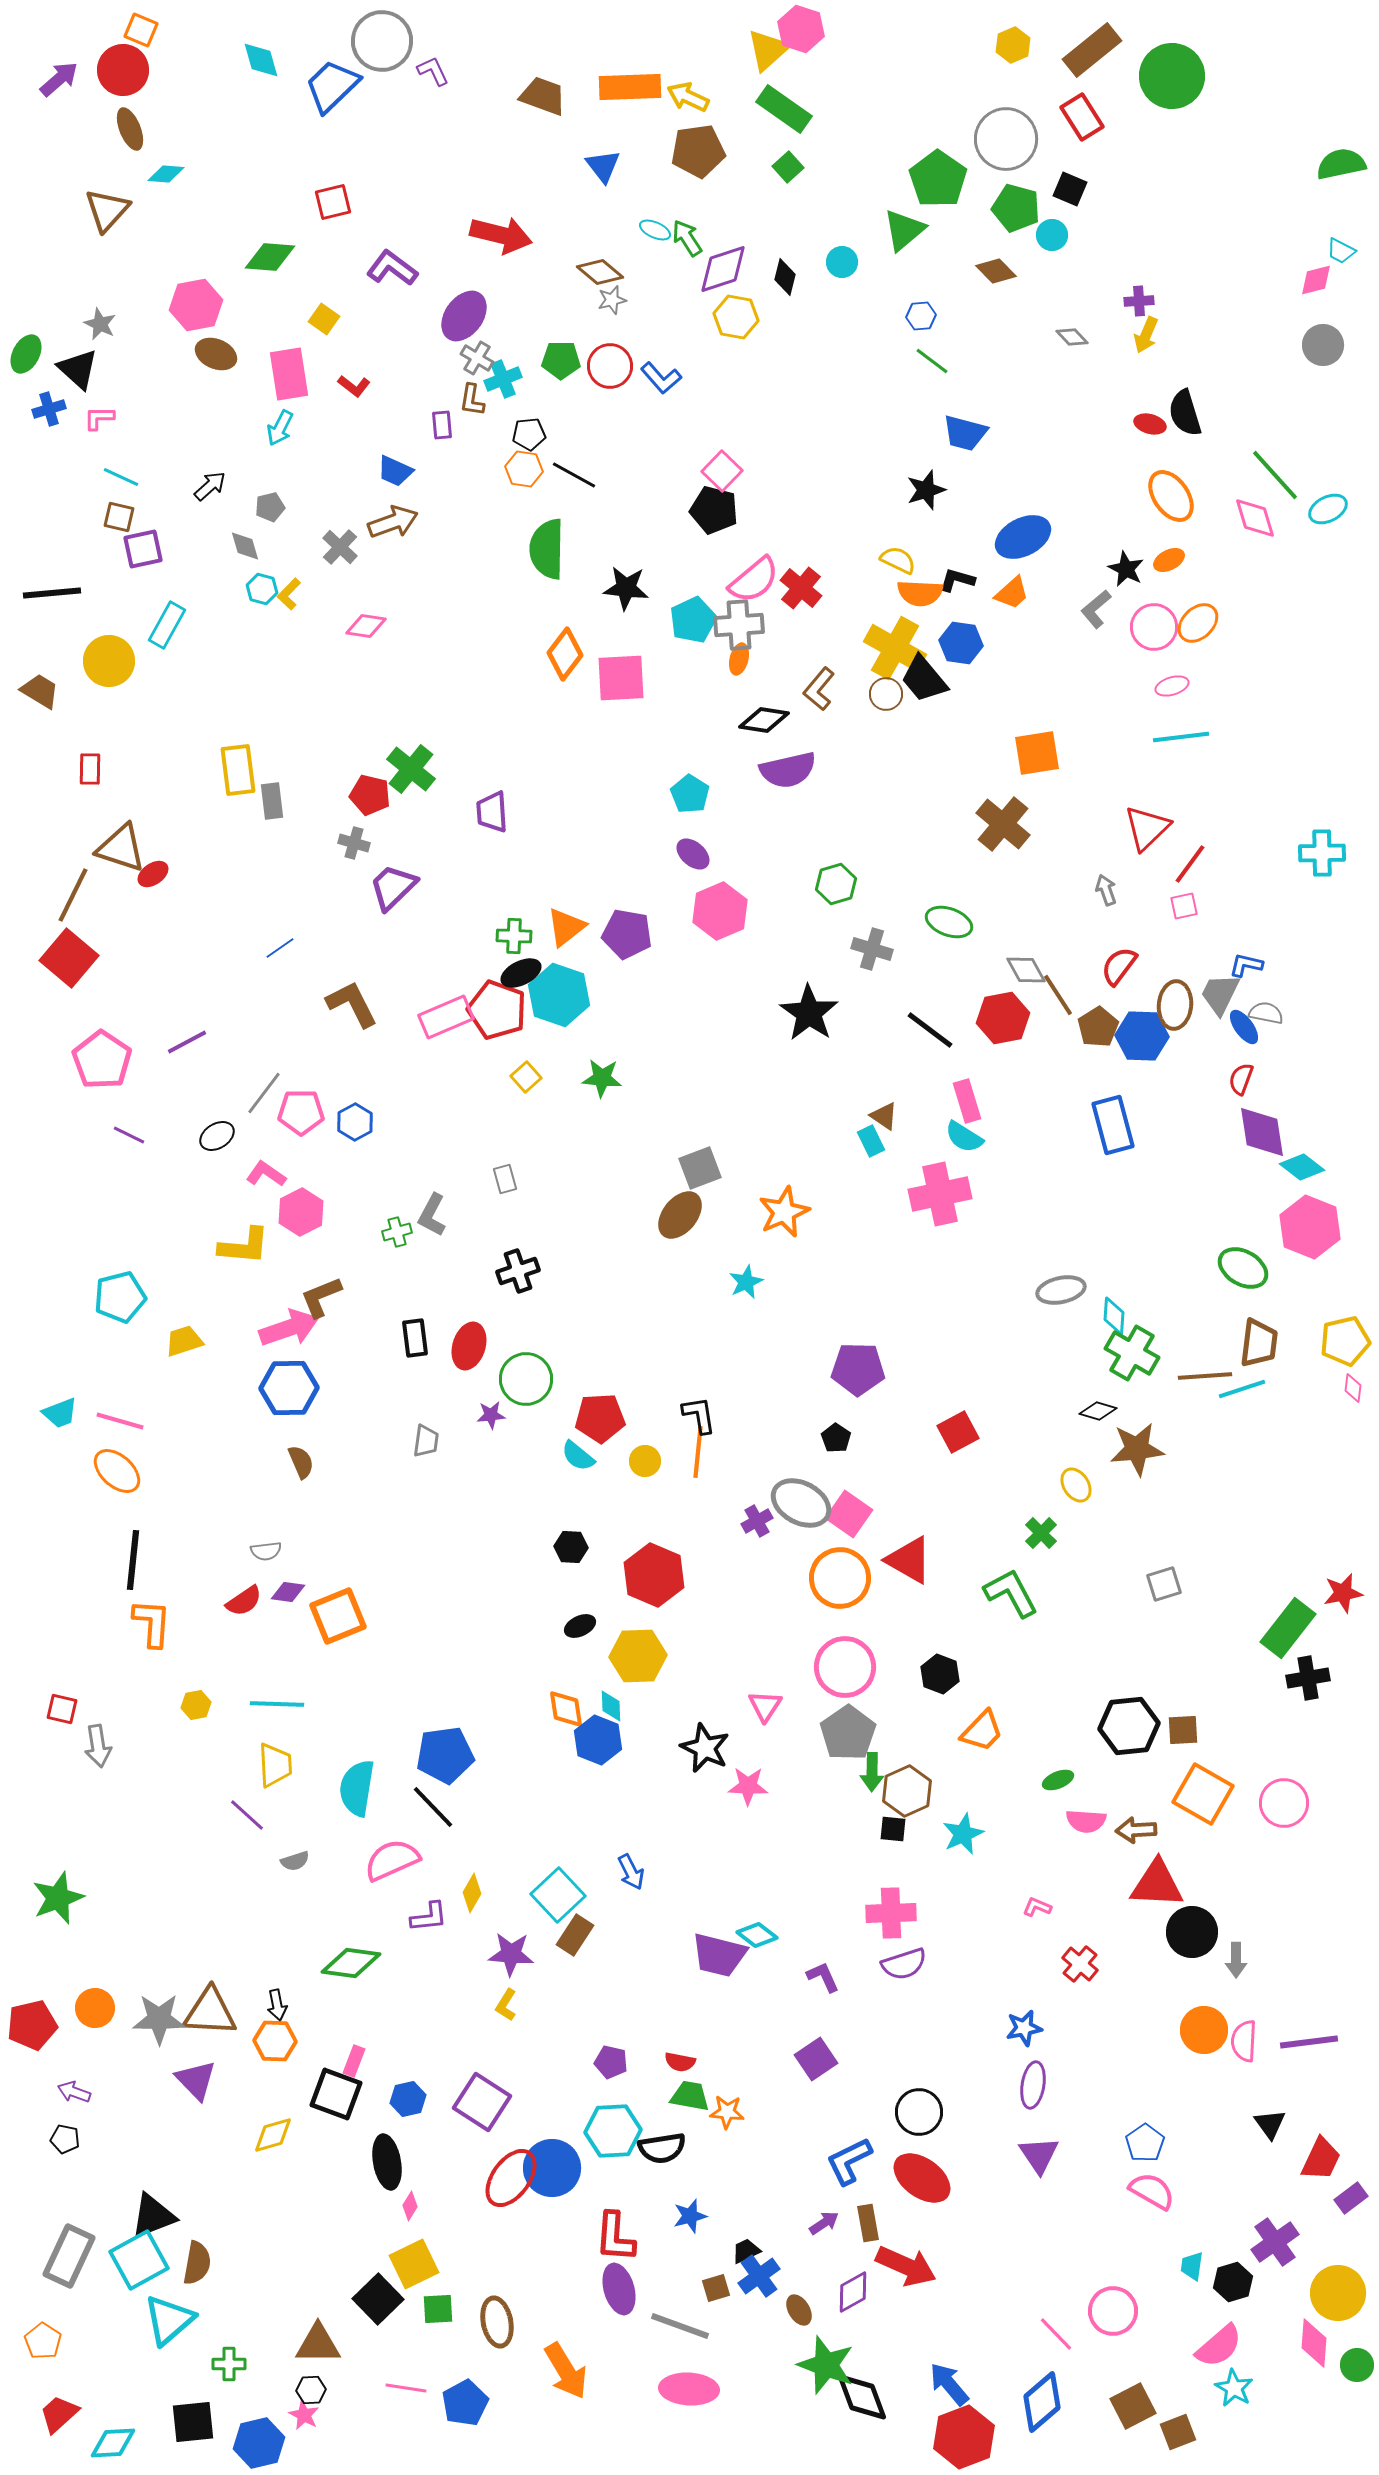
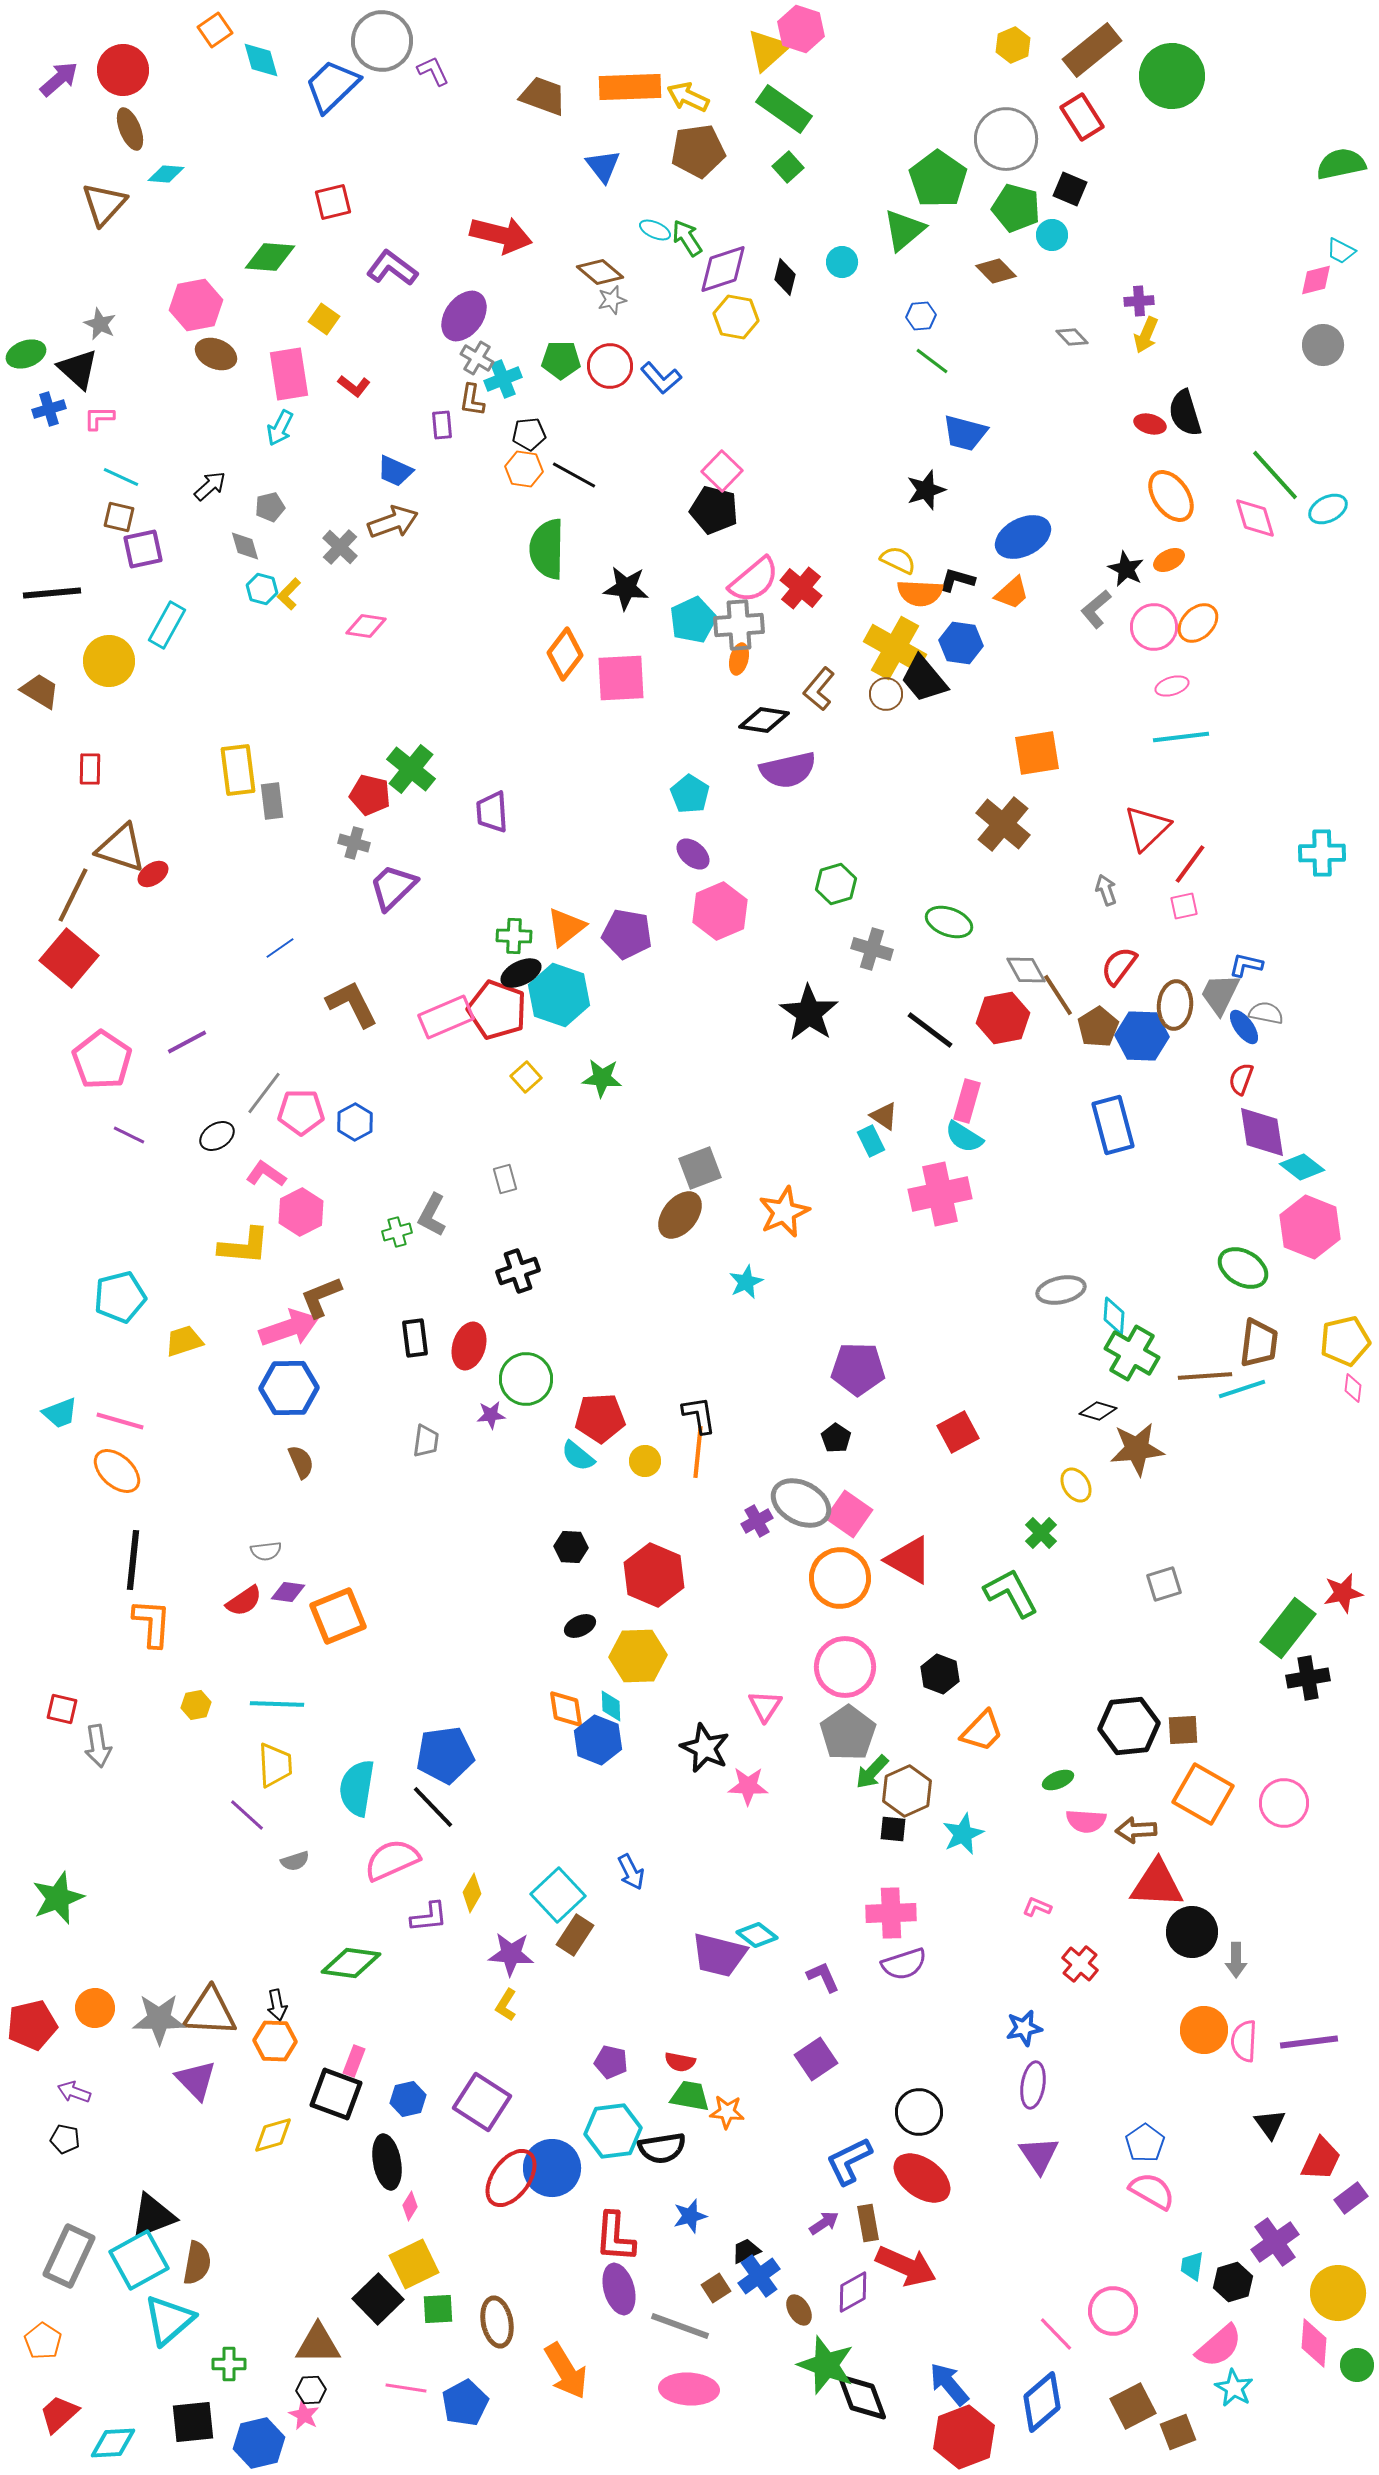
orange square at (141, 30): moved 74 px right; rotated 32 degrees clockwise
brown triangle at (107, 210): moved 3 px left, 6 px up
green ellipse at (26, 354): rotated 42 degrees clockwise
pink rectangle at (967, 1101): rotated 33 degrees clockwise
green arrow at (872, 1772): rotated 42 degrees clockwise
cyan hexagon at (613, 2131): rotated 4 degrees counterclockwise
brown square at (716, 2288): rotated 16 degrees counterclockwise
